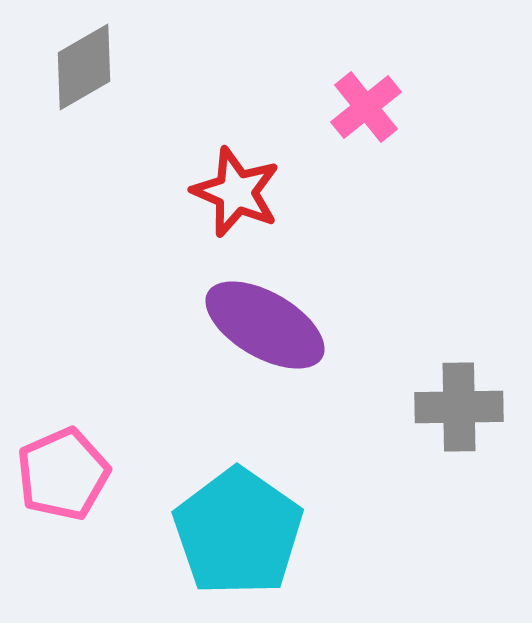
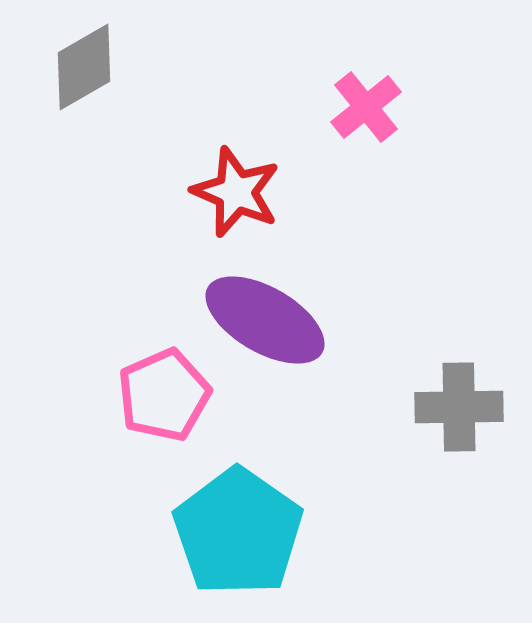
purple ellipse: moved 5 px up
pink pentagon: moved 101 px right, 79 px up
